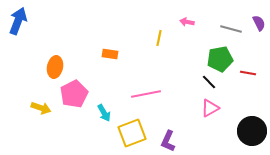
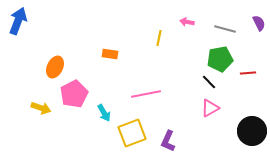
gray line: moved 6 px left
orange ellipse: rotated 15 degrees clockwise
red line: rotated 14 degrees counterclockwise
